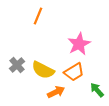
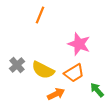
orange line: moved 2 px right, 1 px up
pink star: rotated 25 degrees counterclockwise
orange trapezoid: moved 1 px down
orange arrow: moved 2 px down
